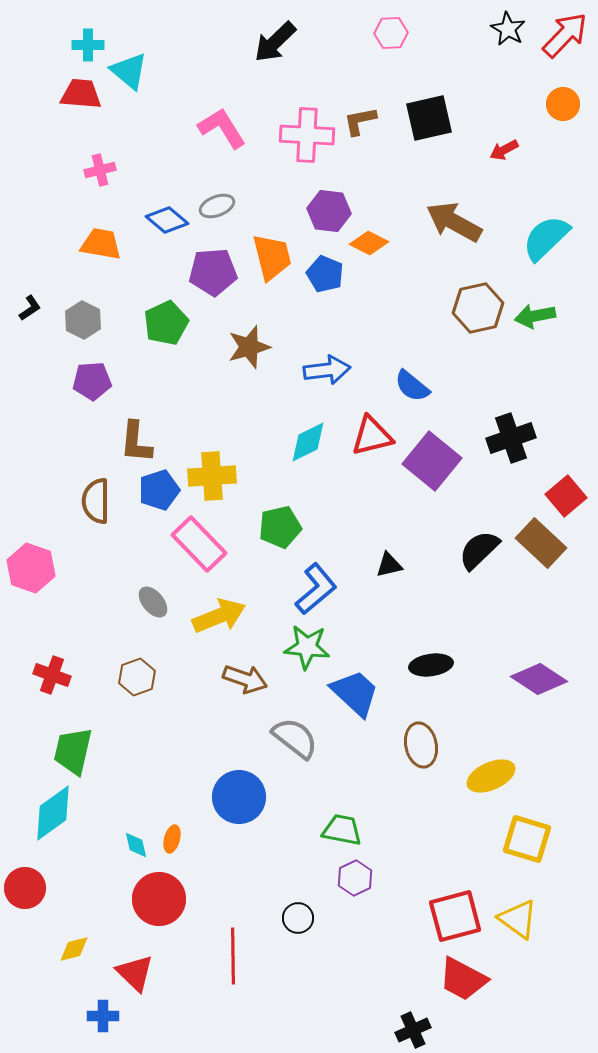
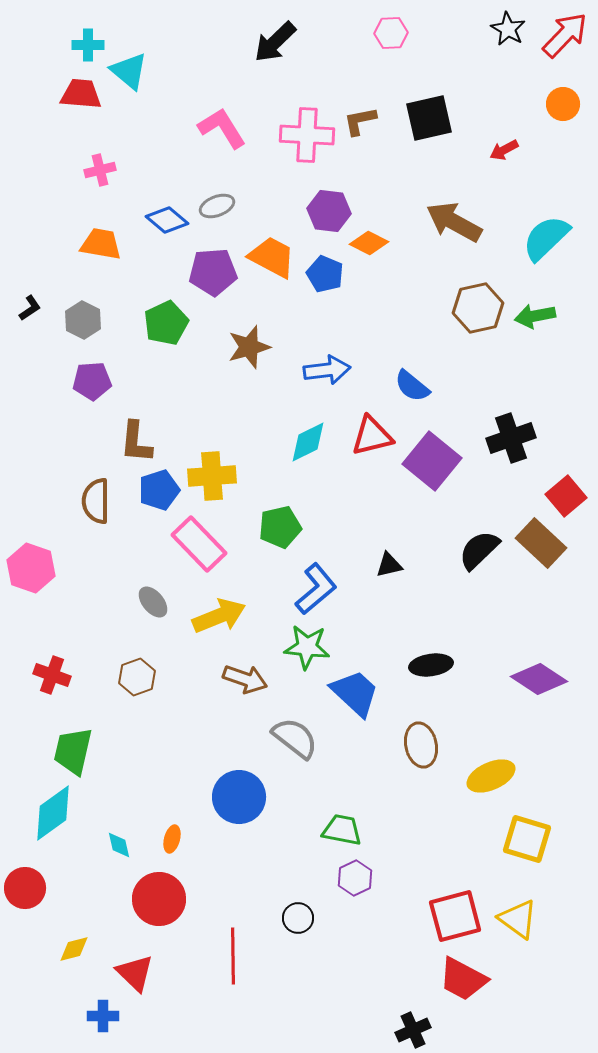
orange trapezoid at (272, 257): rotated 48 degrees counterclockwise
cyan diamond at (136, 845): moved 17 px left
